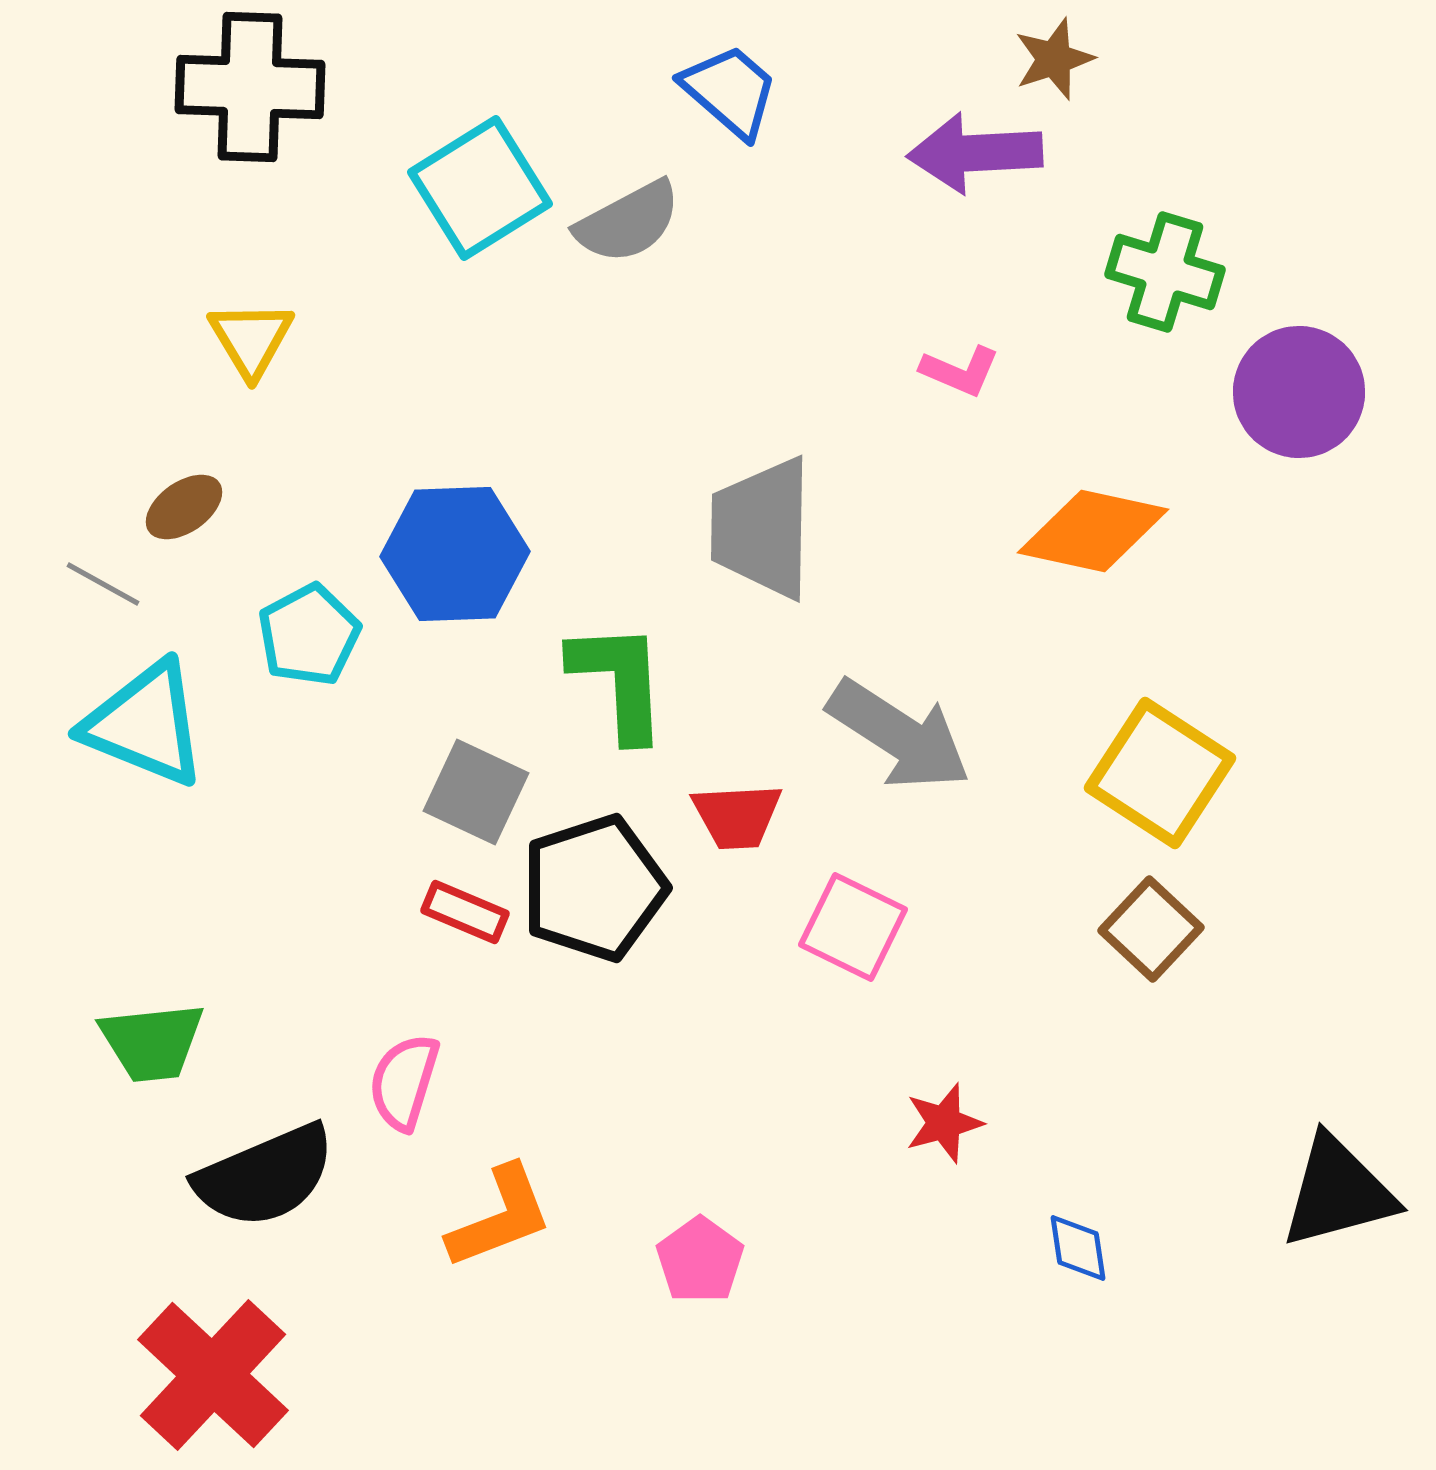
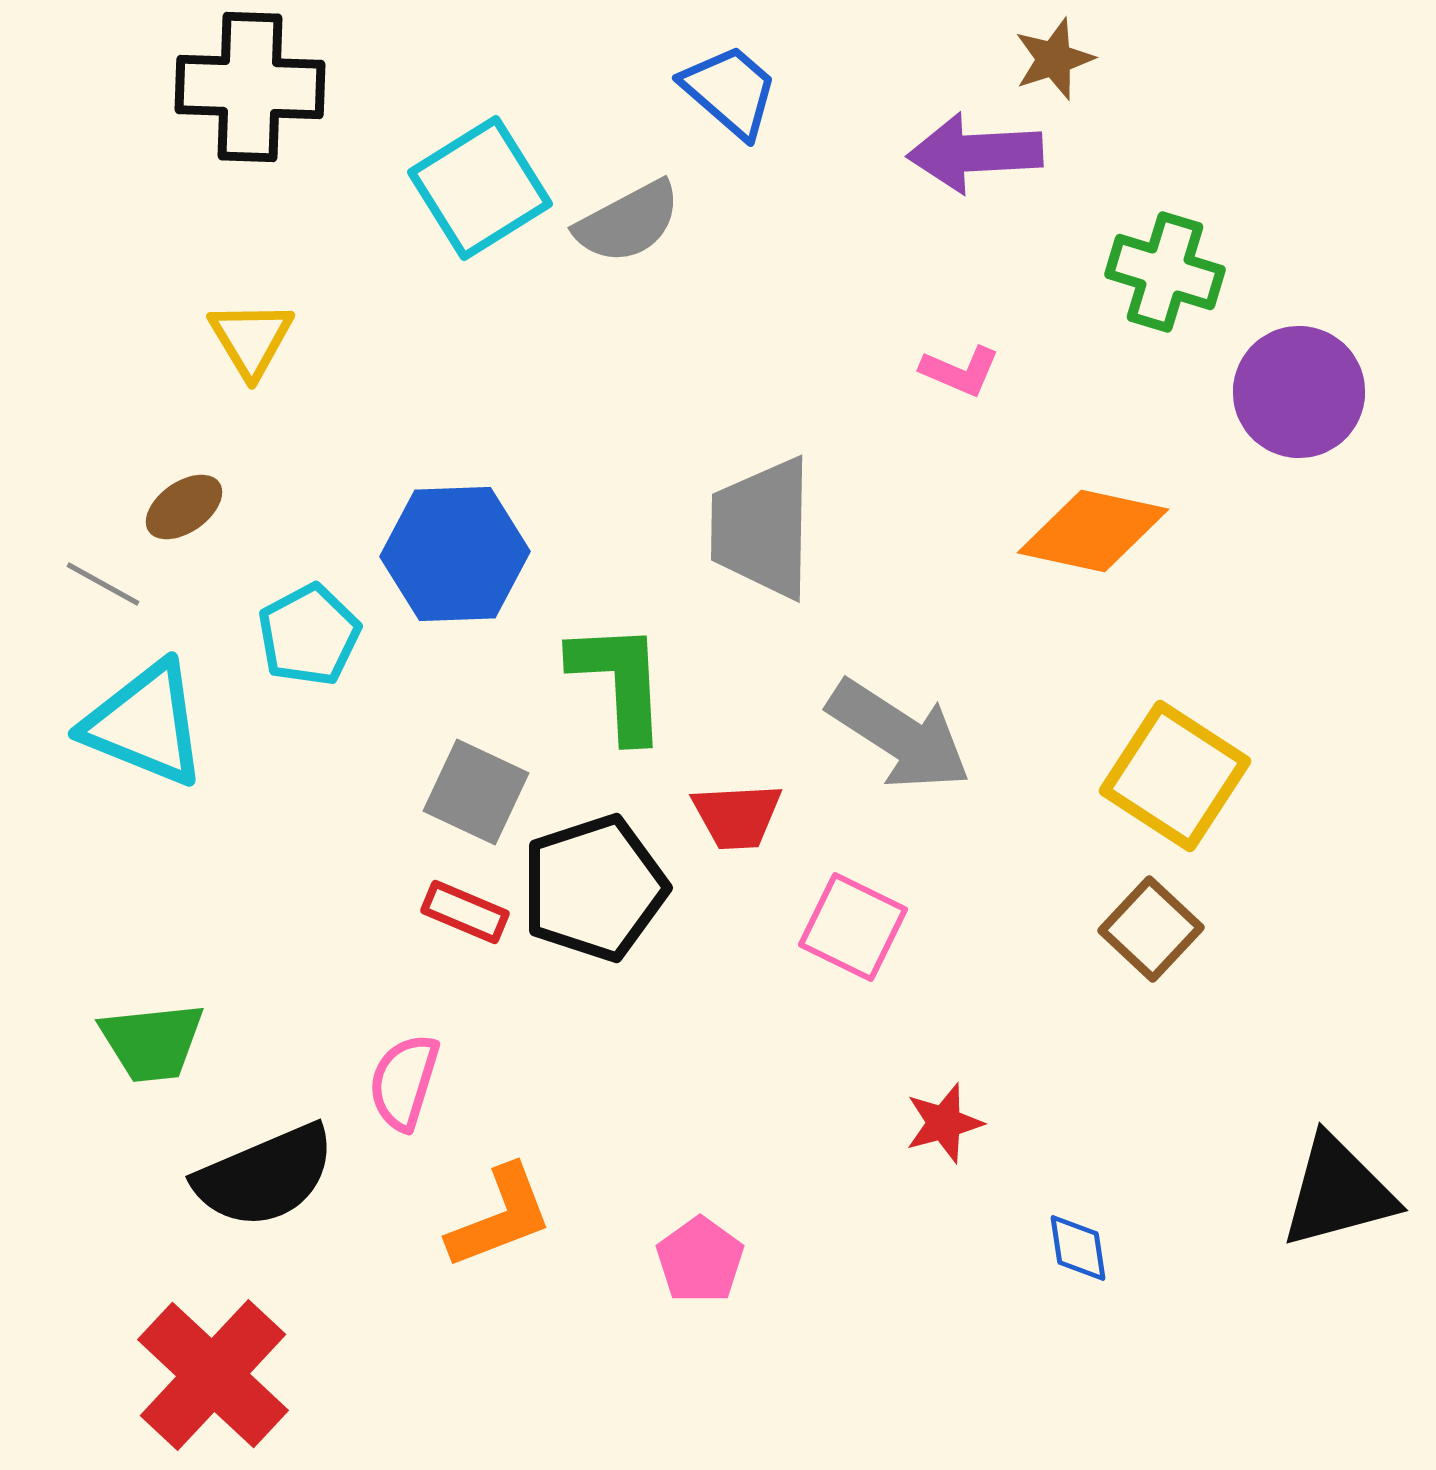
yellow square: moved 15 px right, 3 px down
